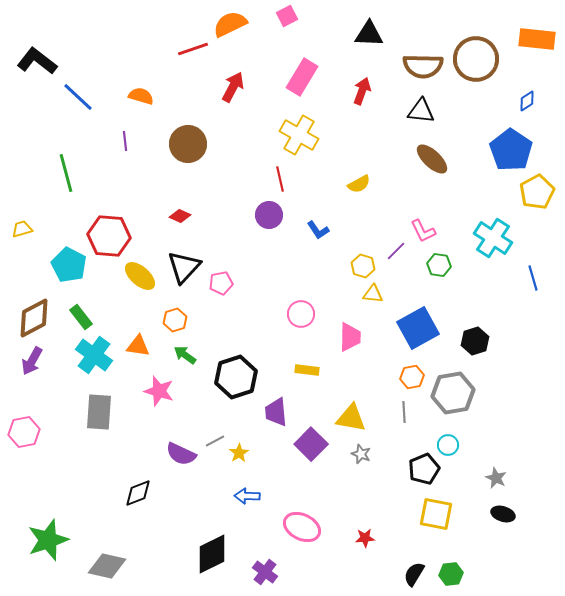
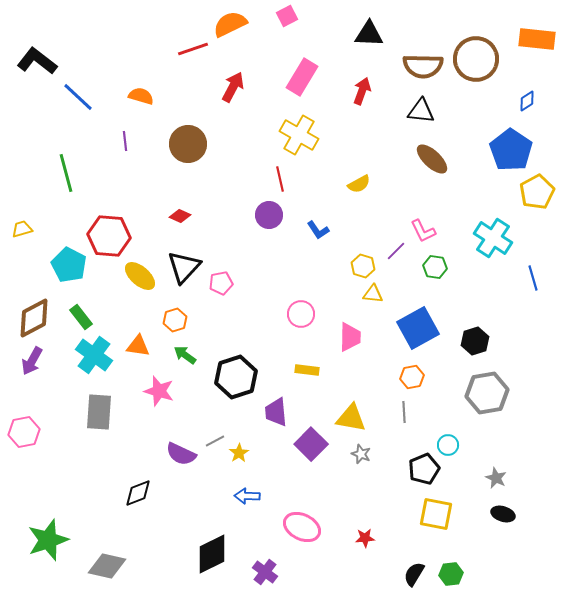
green hexagon at (439, 265): moved 4 px left, 2 px down
gray hexagon at (453, 393): moved 34 px right
